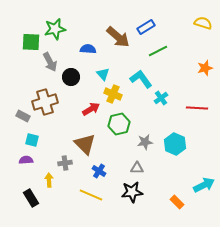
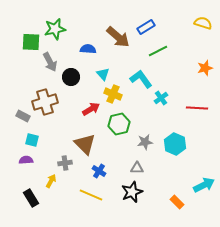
yellow arrow: moved 2 px right, 1 px down; rotated 32 degrees clockwise
black star: rotated 15 degrees counterclockwise
